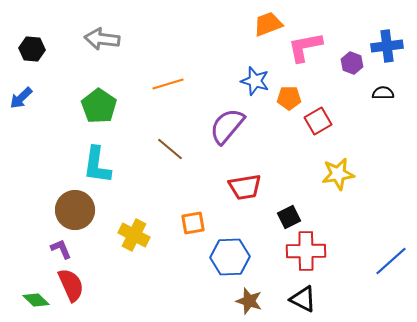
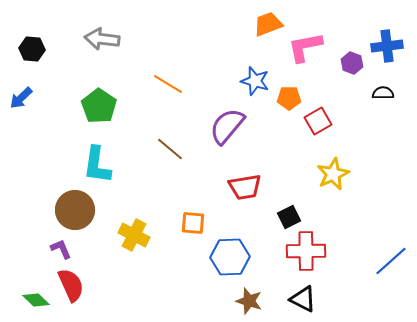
orange line: rotated 48 degrees clockwise
yellow star: moved 5 px left; rotated 16 degrees counterclockwise
orange square: rotated 15 degrees clockwise
